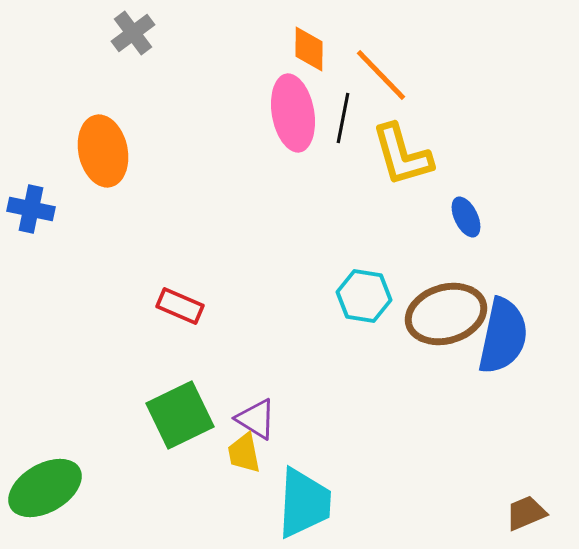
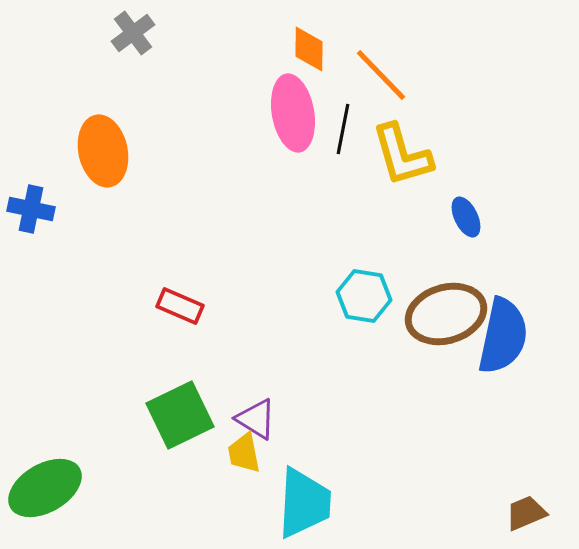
black line: moved 11 px down
